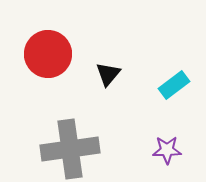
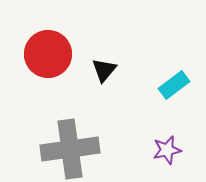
black triangle: moved 4 px left, 4 px up
purple star: rotated 12 degrees counterclockwise
